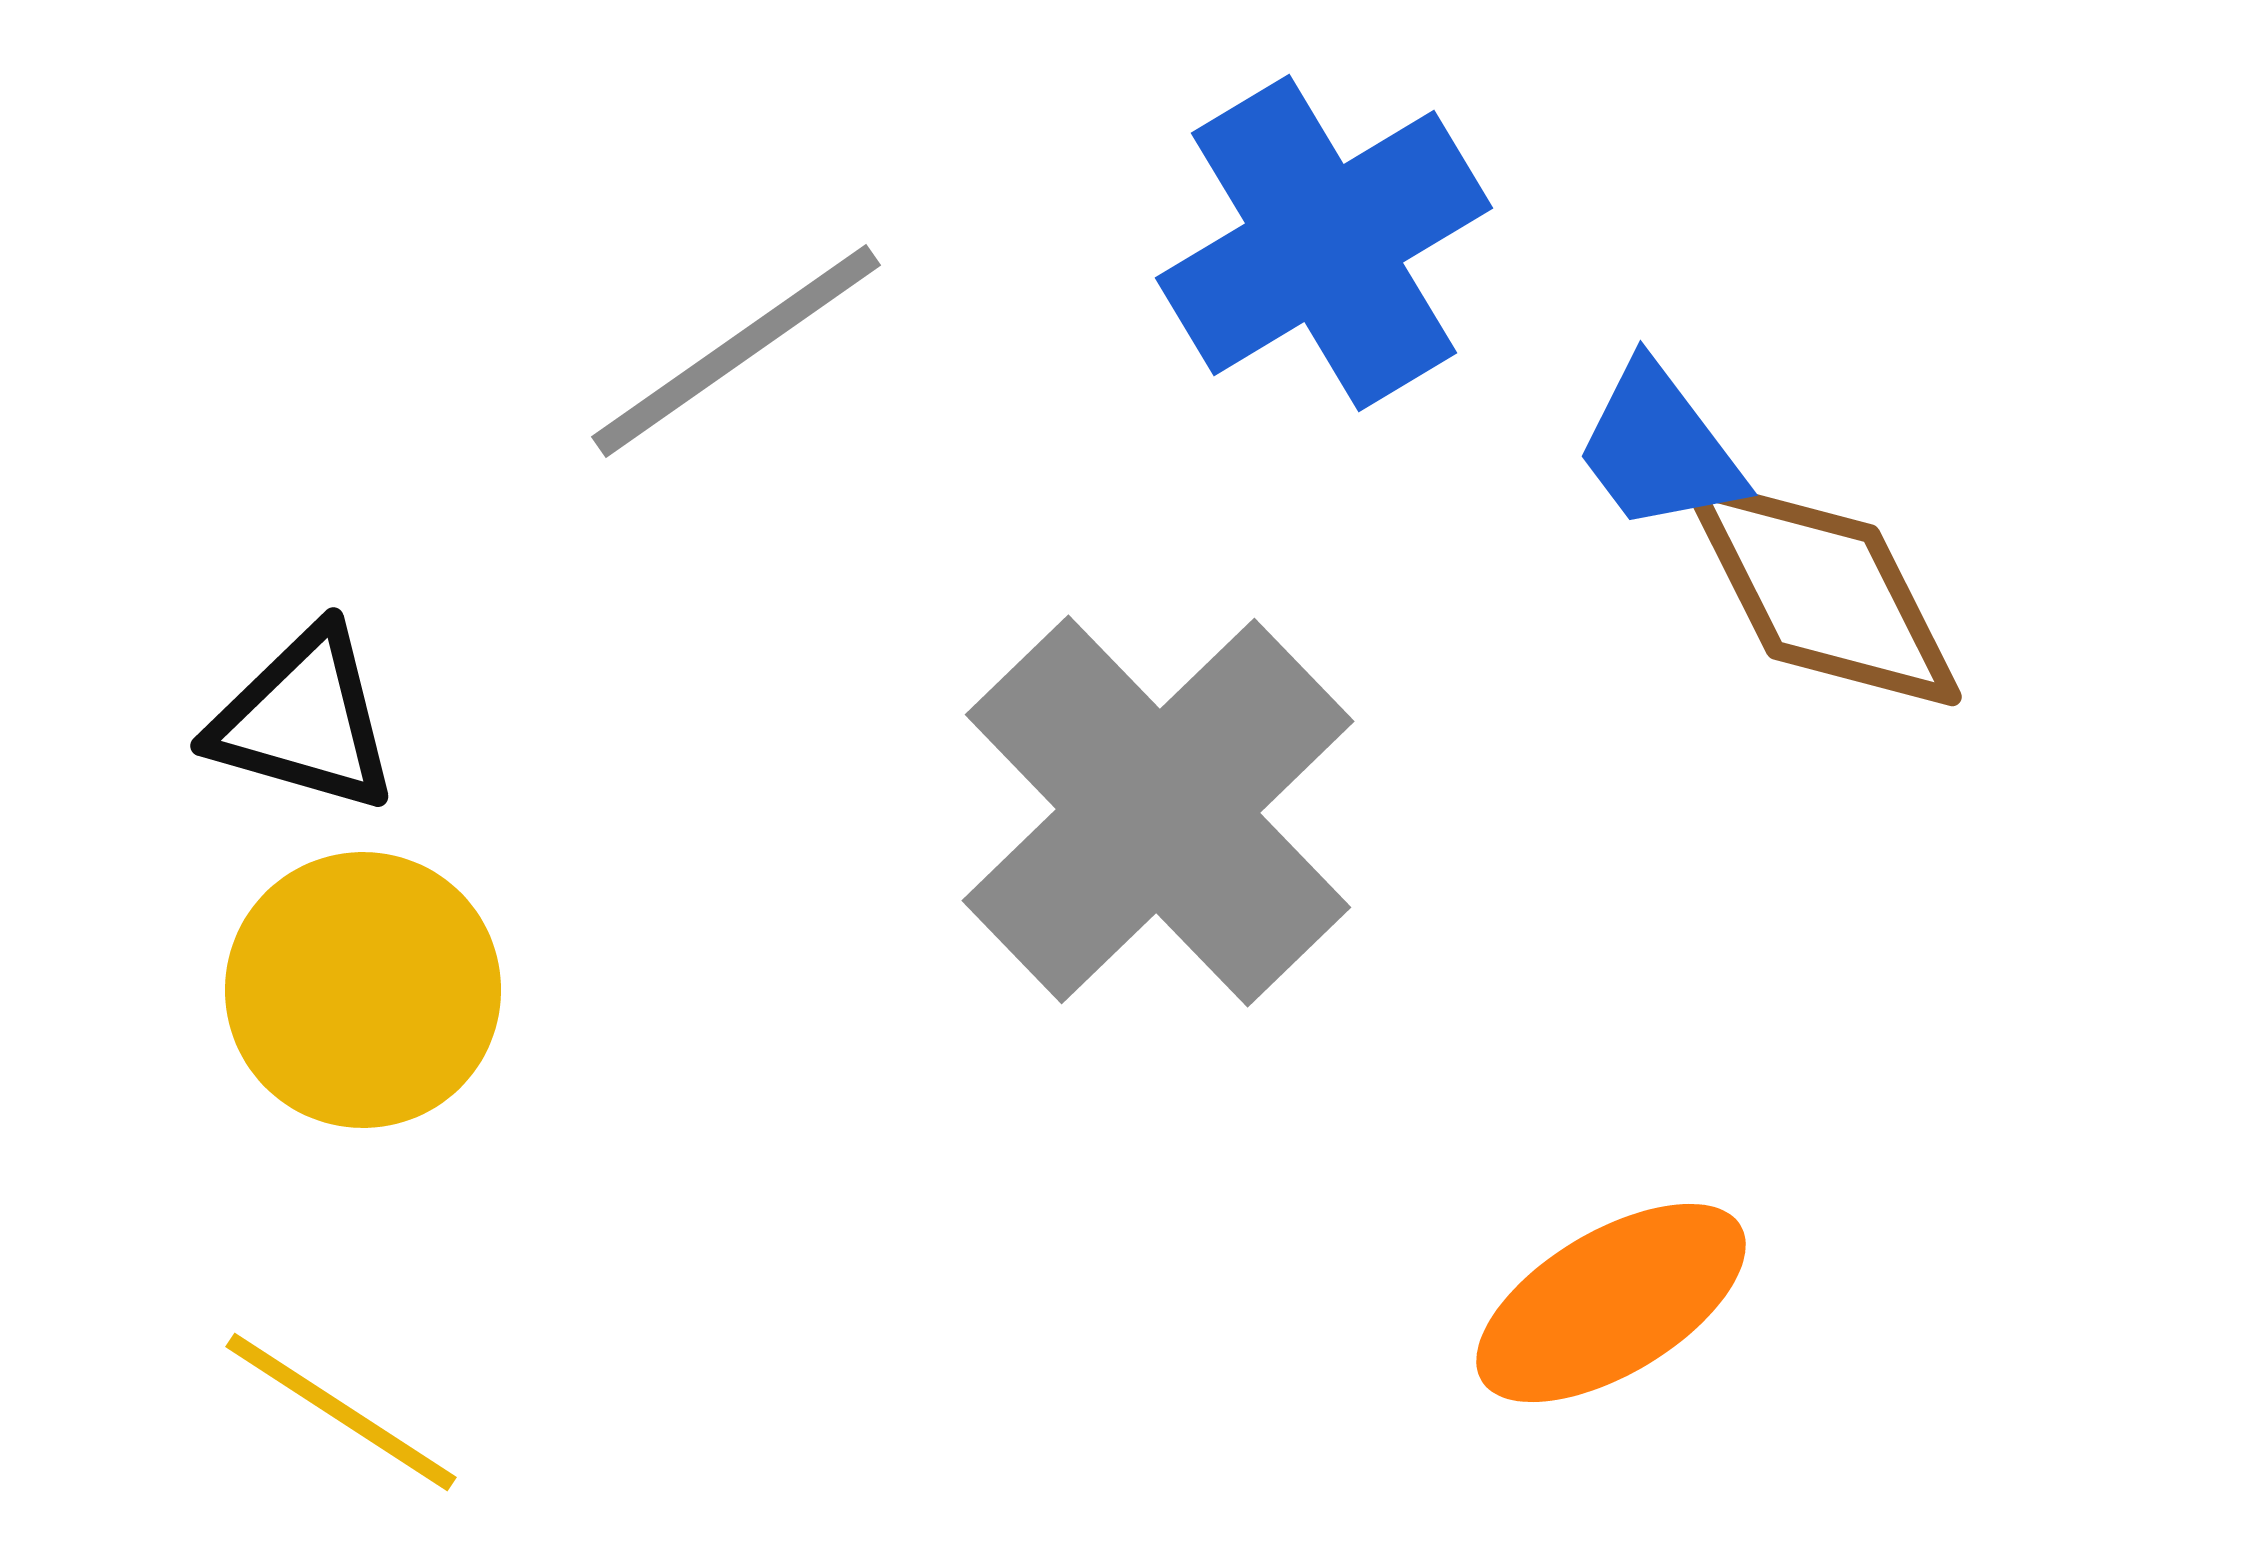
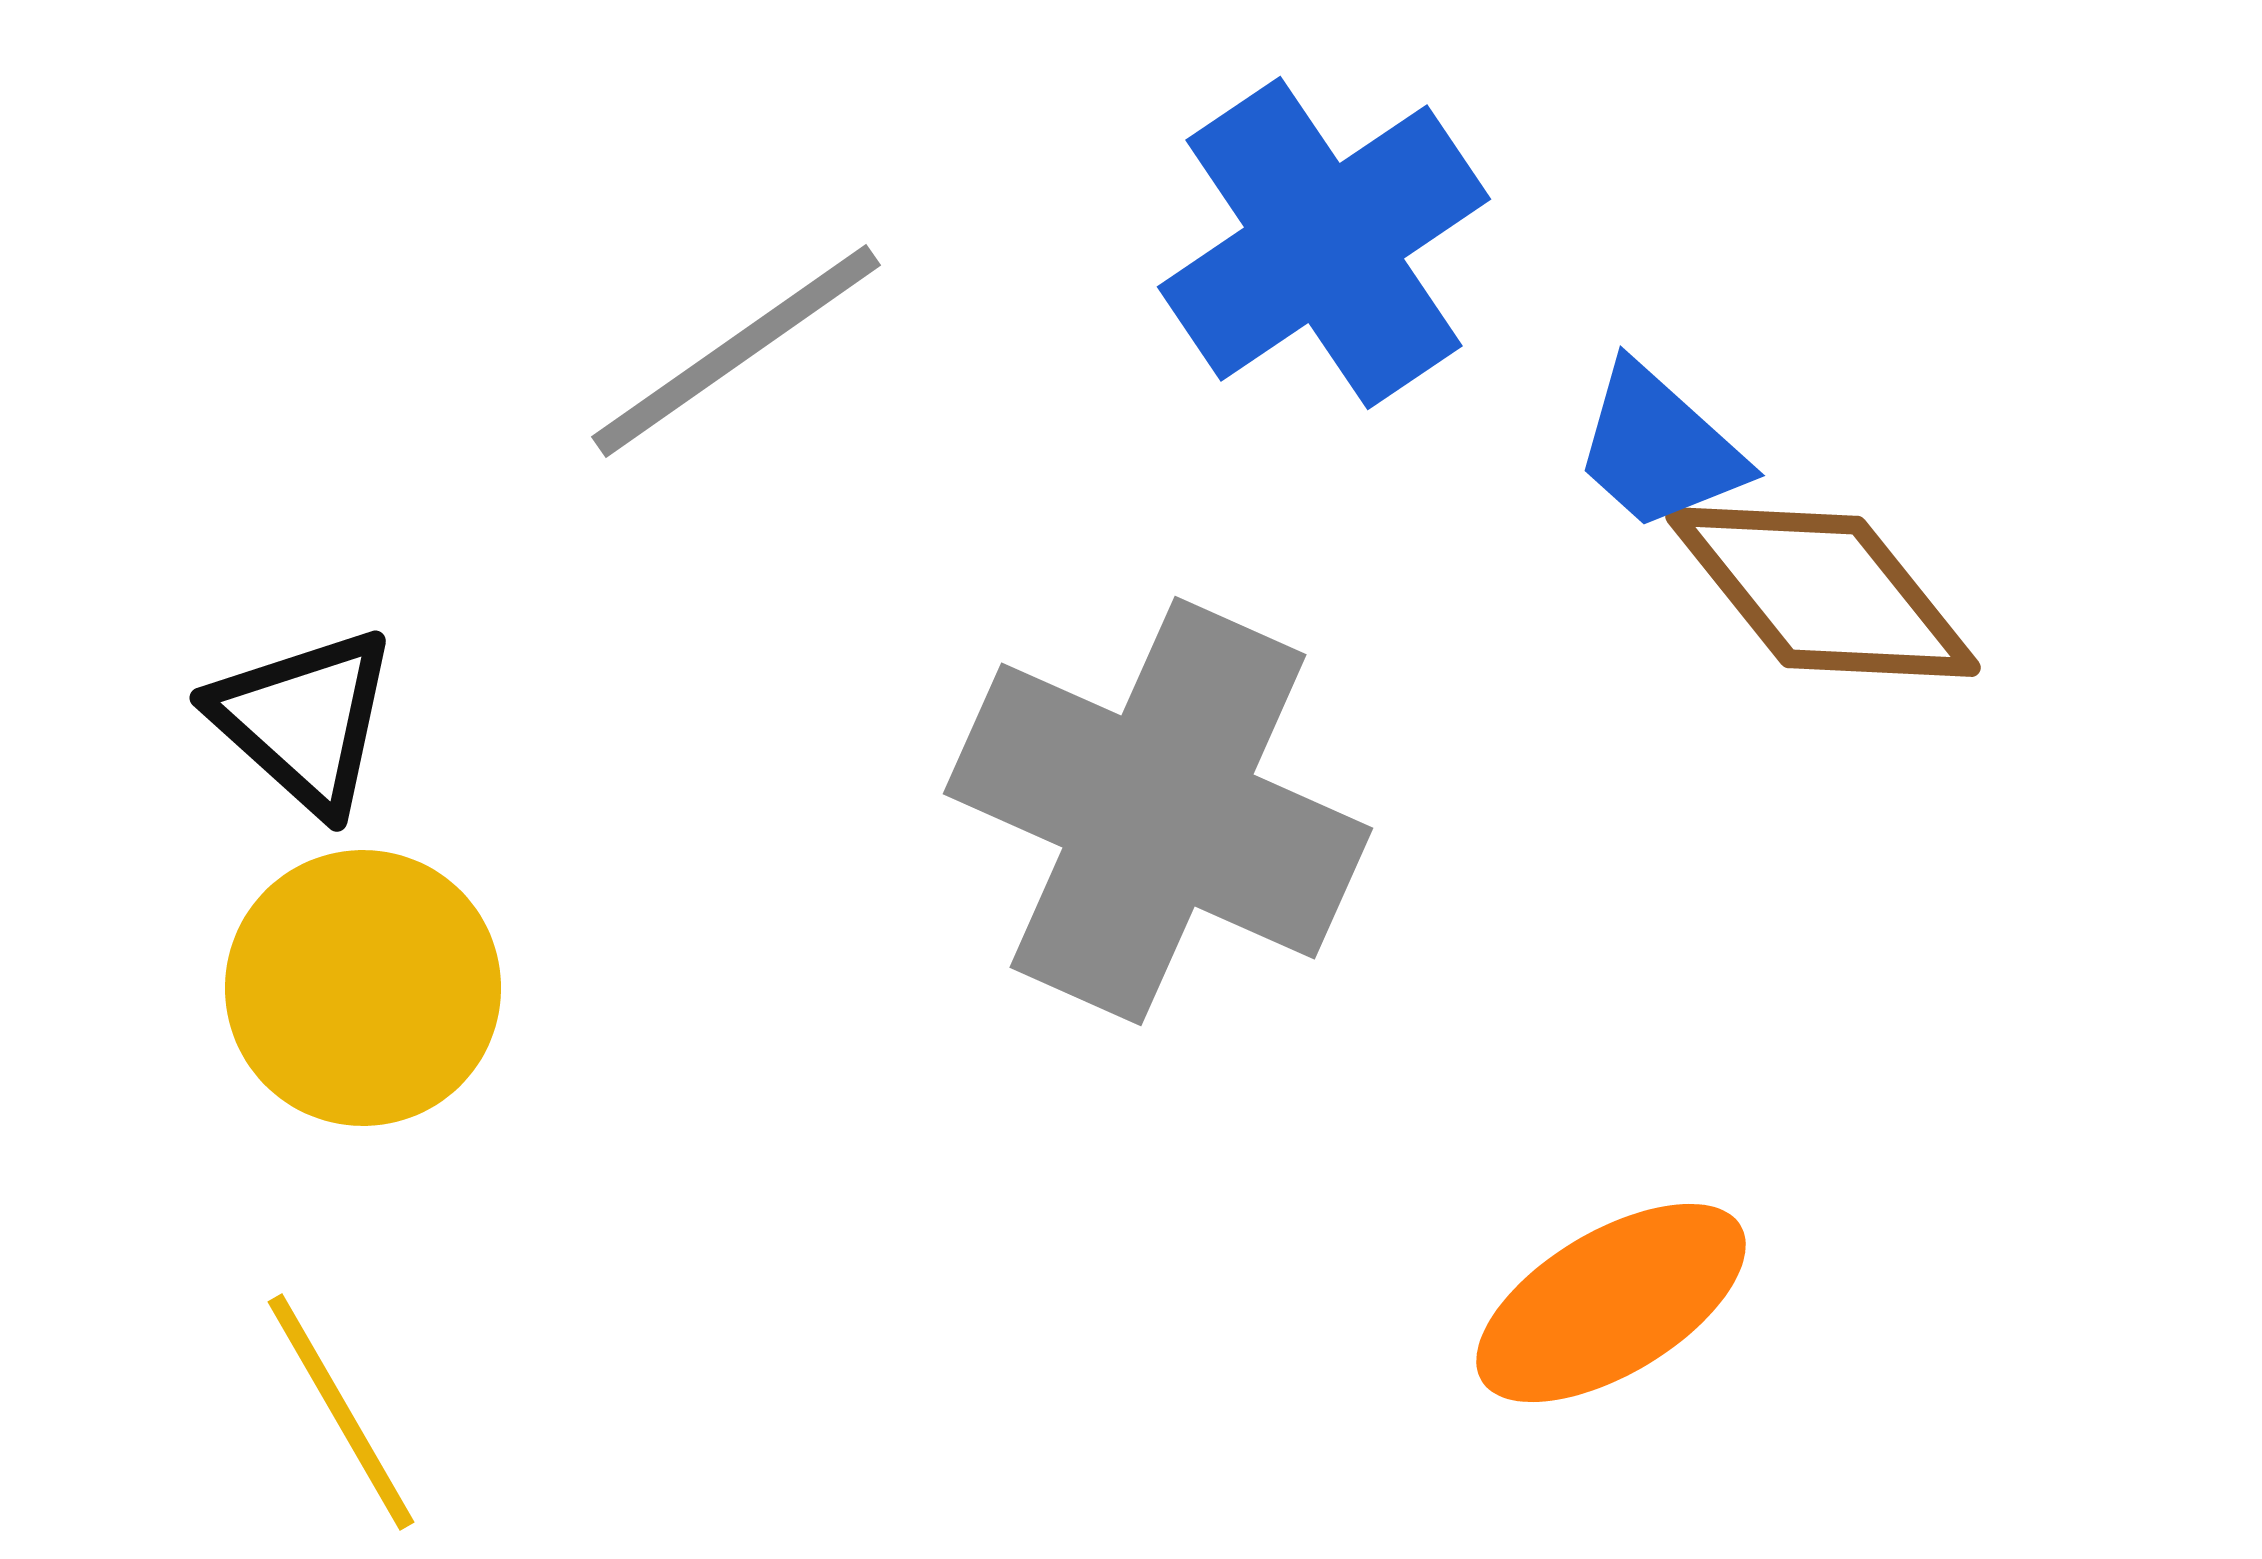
blue cross: rotated 3 degrees counterclockwise
blue trapezoid: rotated 11 degrees counterclockwise
brown diamond: rotated 12 degrees counterclockwise
black triangle: rotated 26 degrees clockwise
gray cross: rotated 22 degrees counterclockwise
yellow circle: moved 2 px up
yellow line: rotated 27 degrees clockwise
